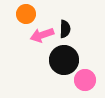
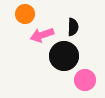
orange circle: moved 1 px left
black semicircle: moved 8 px right, 2 px up
black circle: moved 4 px up
